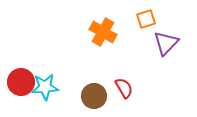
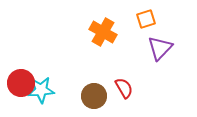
purple triangle: moved 6 px left, 5 px down
red circle: moved 1 px down
cyan star: moved 4 px left, 3 px down
